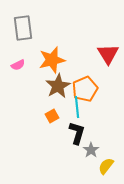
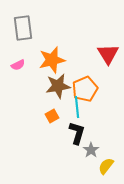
brown star: rotated 20 degrees clockwise
